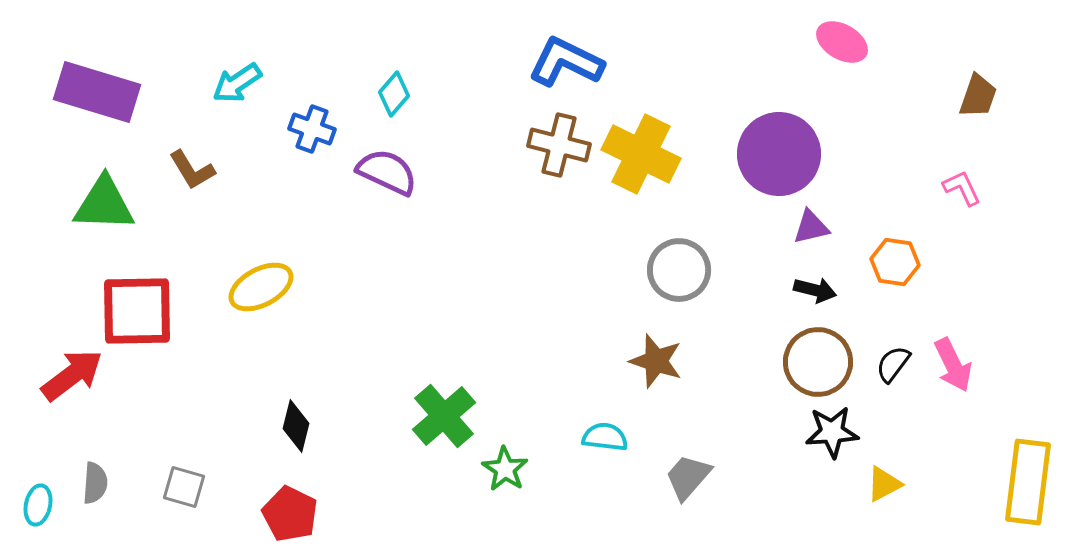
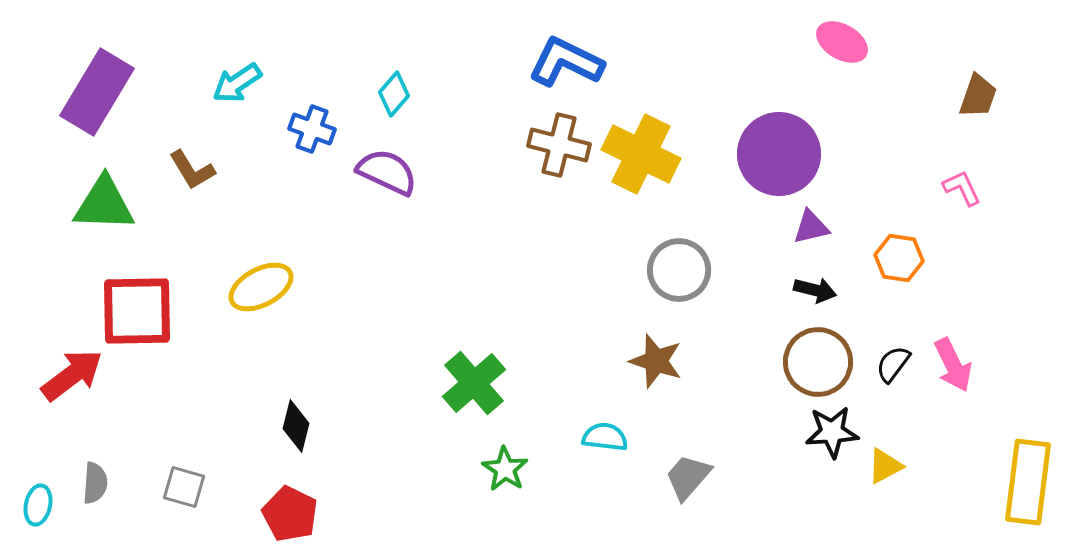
purple rectangle: rotated 76 degrees counterclockwise
orange hexagon: moved 4 px right, 4 px up
green cross: moved 30 px right, 33 px up
yellow triangle: moved 1 px right, 18 px up
